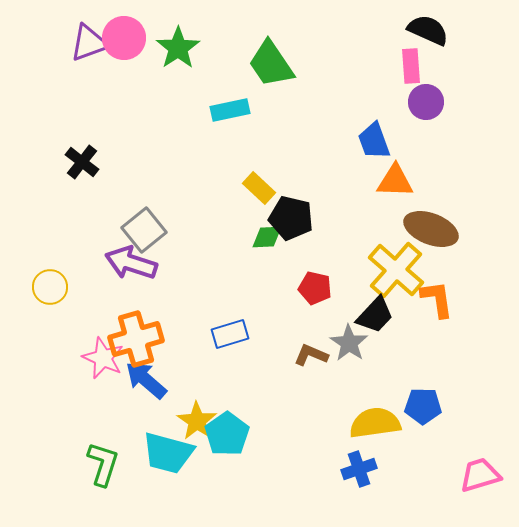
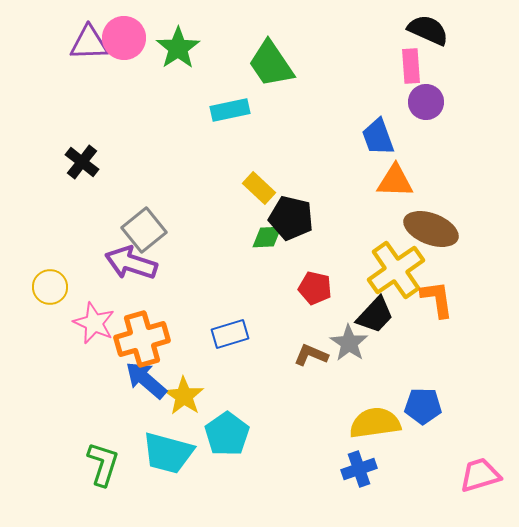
purple triangle: rotated 18 degrees clockwise
blue trapezoid: moved 4 px right, 4 px up
yellow cross: rotated 14 degrees clockwise
orange cross: moved 6 px right
pink star: moved 9 px left, 35 px up
yellow star: moved 13 px left, 25 px up
